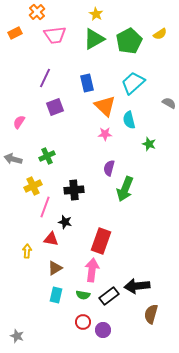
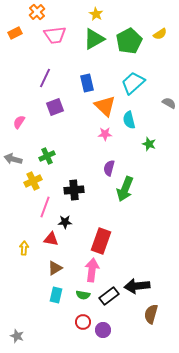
yellow cross: moved 5 px up
black star: rotated 16 degrees counterclockwise
yellow arrow: moved 3 px left, 3 px up
